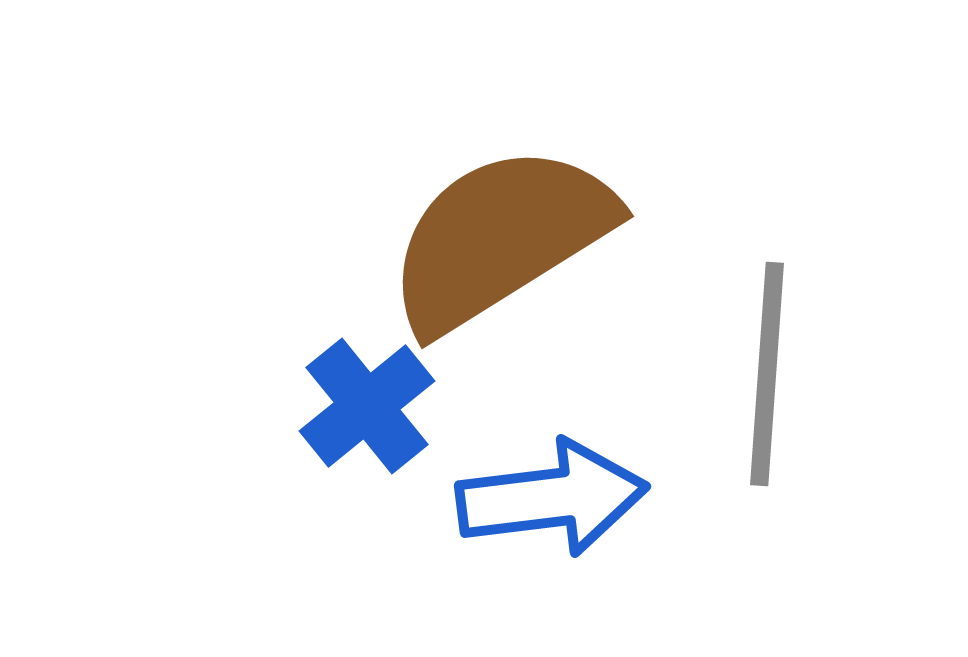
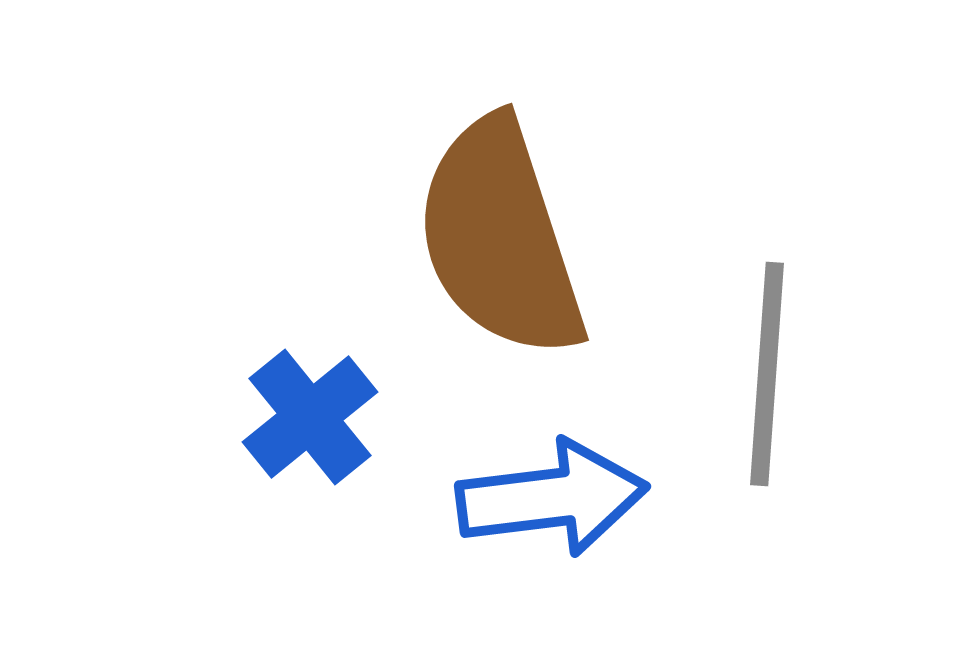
brown semicircle: rotated 76 degrees counterclockwise
blue cross: moved 57 px left, 11 px down
